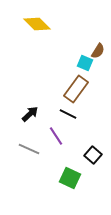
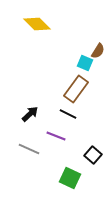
purple line: rotated 36 degrees counterclockwise
